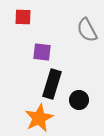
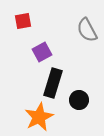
red square: moved 4 px down; rotated 12 degrees counterclockwise
purple square: rotated 36 degrees counterclockwise
black rectangle: moved 1 px right, 1 px up
orange star: moved 1 px up
